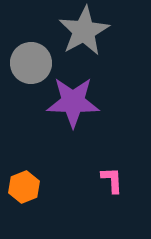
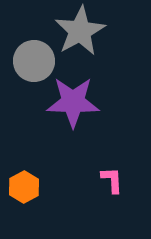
gray star: moved 4 px left
gray circle: moved 3 px right, 2 px up
orange hexagon: rotated 8 degrees counterclockwise
